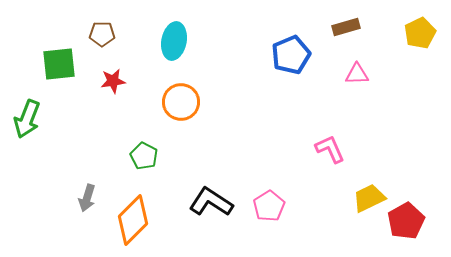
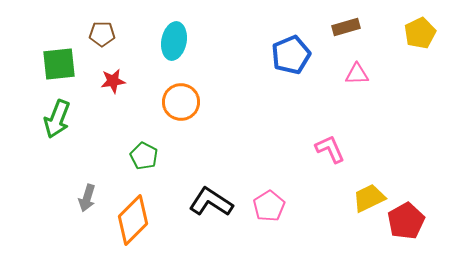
green arrow: moved 30 px right
